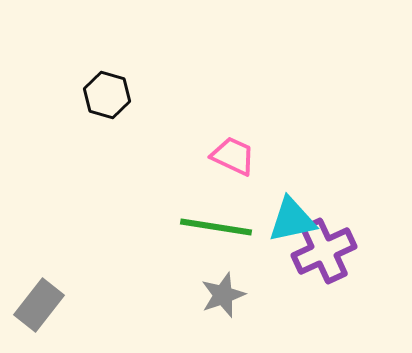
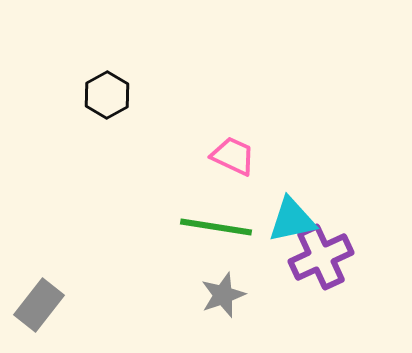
black hexagon: rotated 15 degrees clockwise
purple cross: moved 3 px left, 6 px down
